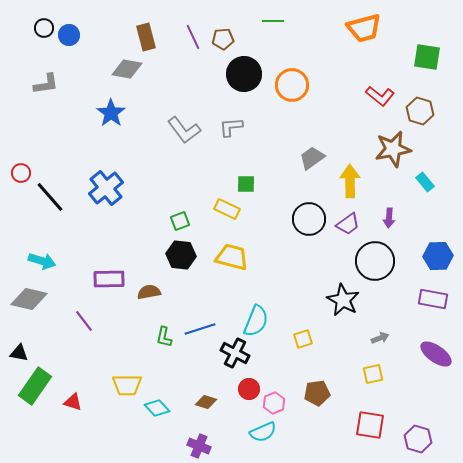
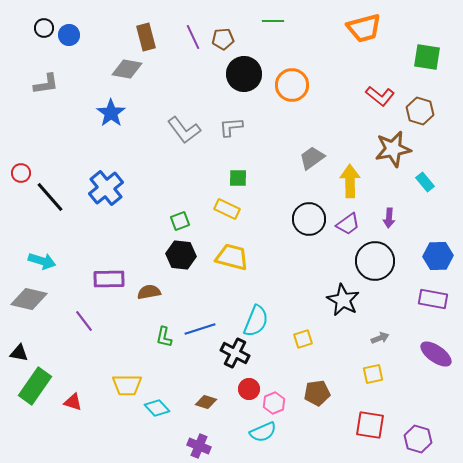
green square at (246, 184): moved 8 px left, 6 px up
